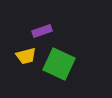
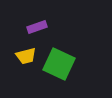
purple rectangle: moved 5 px left, 4 px up
